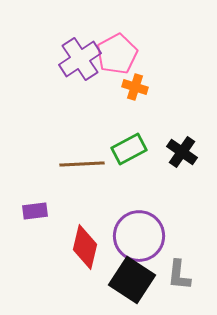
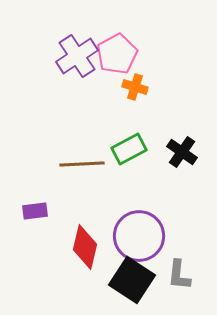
purple cross: moved 3 px left, 3 px up
